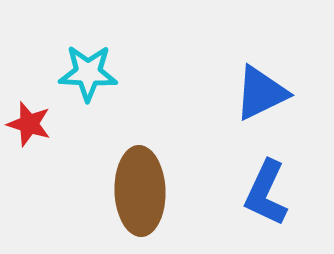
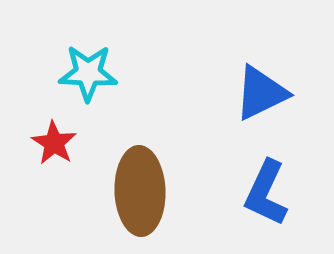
red star: moved 25 px right, 19 px down; rotated 15 degrees clockwise
